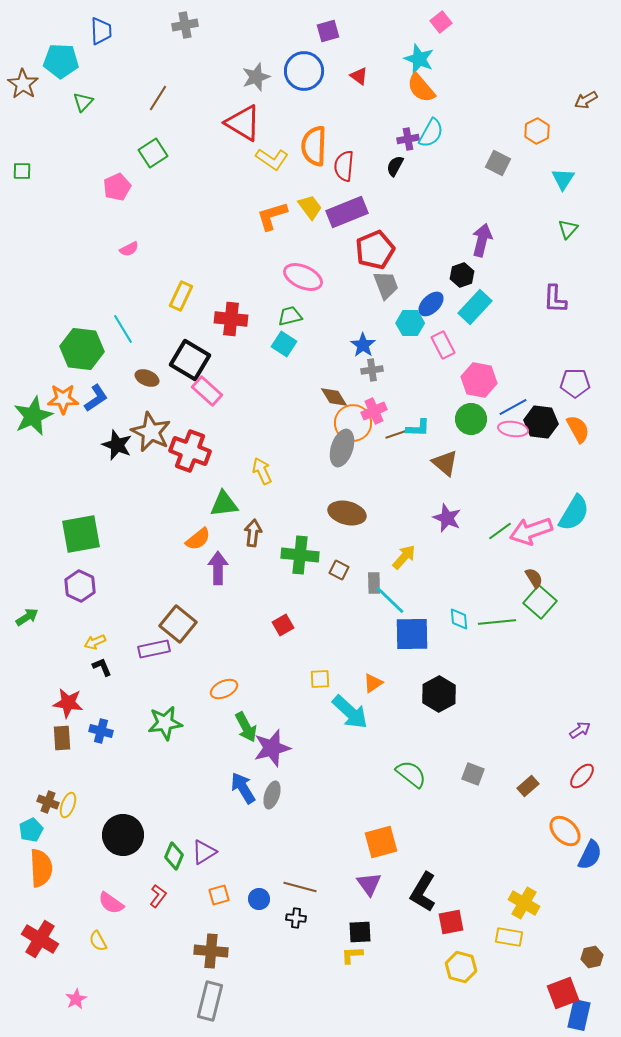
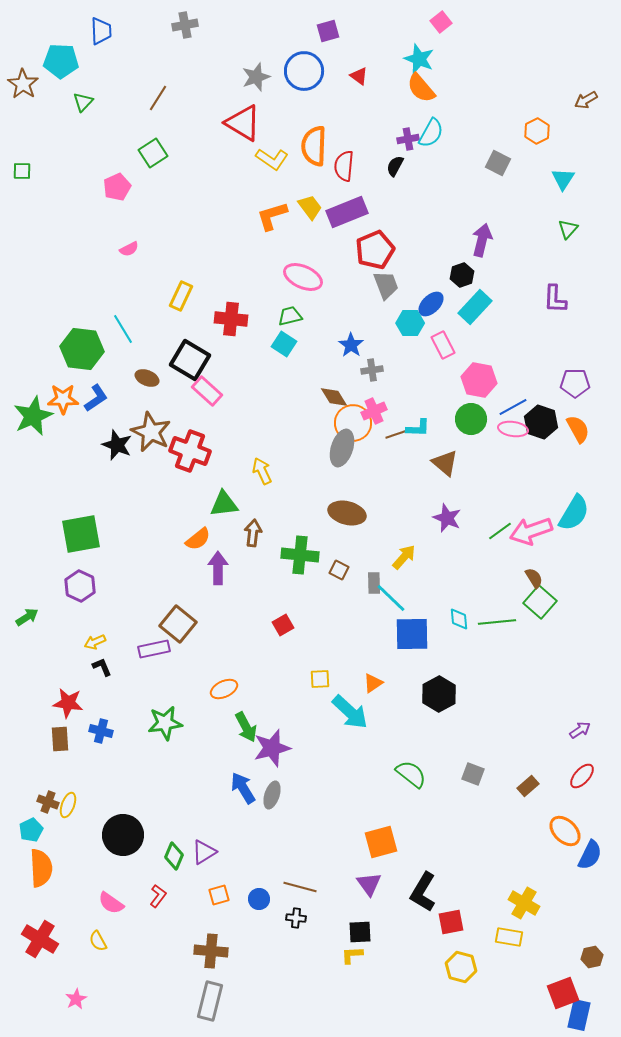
blue star at (363, 345): moved 12 px left
black hexagon at (541, 422): rotated 12 degrees clockwise
cyan line at (390, 600): moved 1 px right, 2 px up
brown rectangle at (62, 738): moved 2 px left, 1 px down
